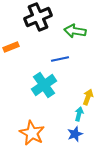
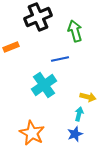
green arrow: rotated 65 degrees clockwise
yellow arrow: rotated 84 degrees clockwise
